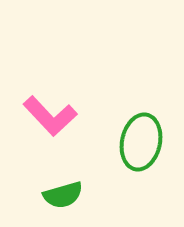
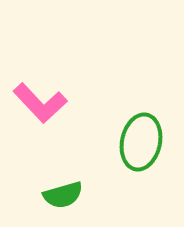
pink L-shape: moved 10 px left, 13 px up
